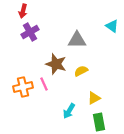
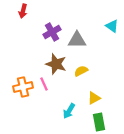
purple cross: moved 22 px right
